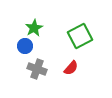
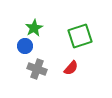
green square: rotated 10 degrees clockwise
